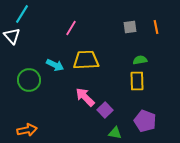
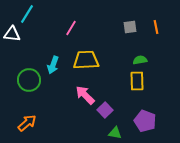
cyan line: moved 5 px right
white triangle: moved 2 px up; rotated 42 degrees counterclockwise
cyan arrow: moved 2 px left; rotated 84 degrees clockwise
pink arrow: moved 2 px up
orange arrow: moved 7 px up; rotated 30 degrees counterclockwise
